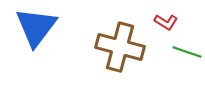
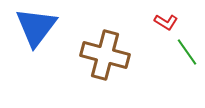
brown cross: moved 15 px left, 8 px down
green line: rotated 36 degrees clockwise
